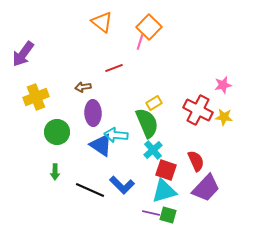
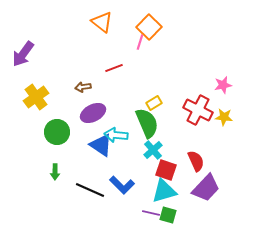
yellow cross: rotated 15 degrees counterclockwise
purple ellipse: rotated 65 degrees clockwise
